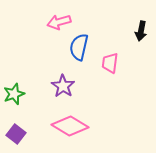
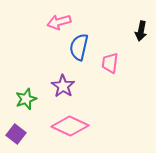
green star: moved 12 px right, 5 px down
pink diamond: rotated 6 degrees counterclockwise
